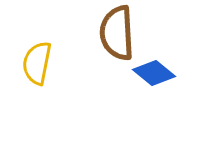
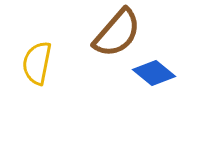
brown semicircle: rotated 136 degrees counterclockwise
